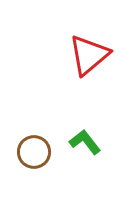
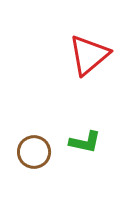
green L-shape: rotated 140 degrees clockwise
